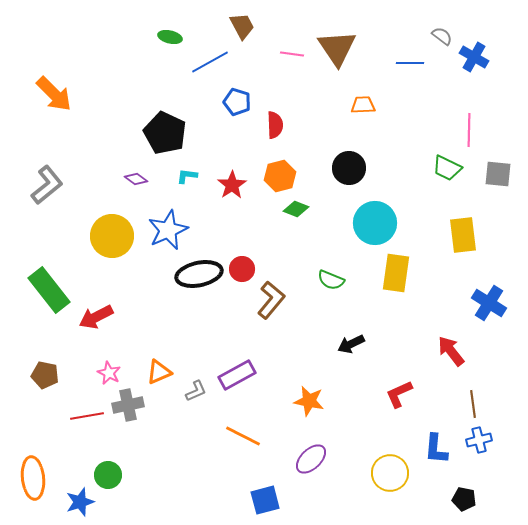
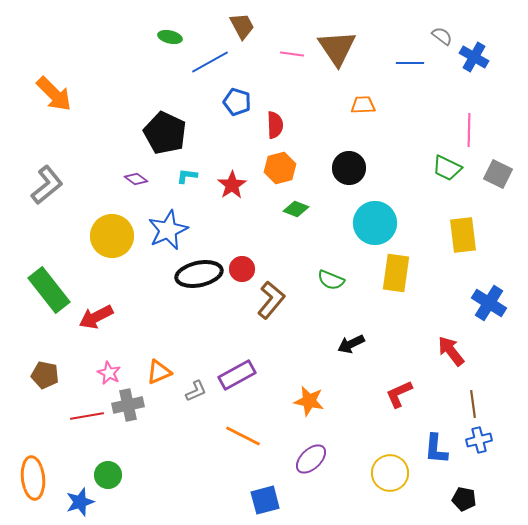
gray square at (498, 174): rotated 20 degrees clockwise
orange hexagon at (280, 176): moved 8 px up
